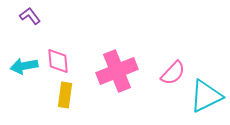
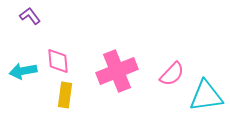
cyan arrow: moved 1 px left, 5 px down
pink semicircle: moved 1 px left, 1 px down
cyan triangle: rotated 18 degrees clockwise
